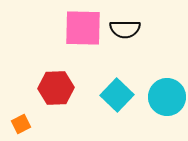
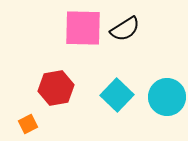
black semicircle: rotated 32 degrees counterclockwise
red hexagon: rotated 8 degrees counterclockwise
orange square: moved 7 px right
